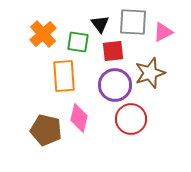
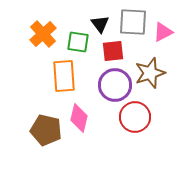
red circle: moved 4 px right, 2 px up
